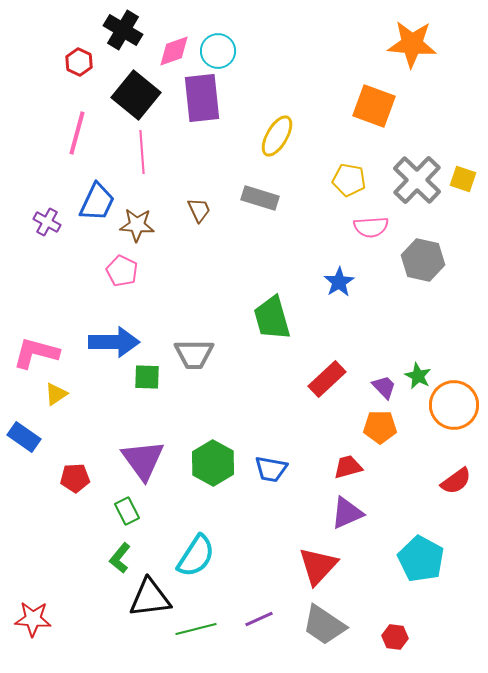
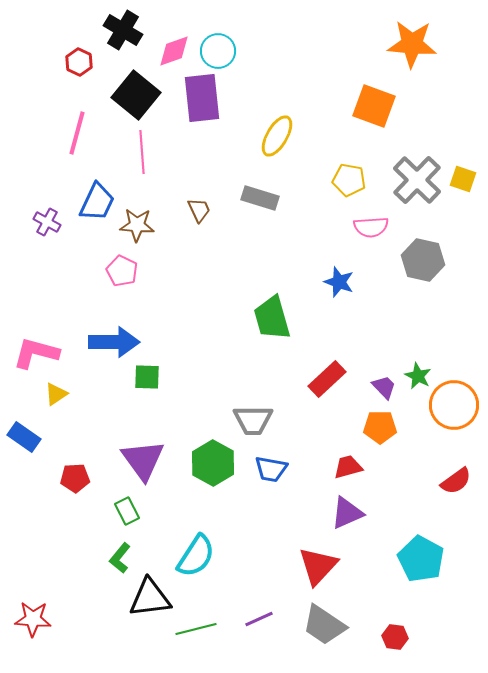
blue star at (339, 282): rotated 20 degrees counterclockwise
gray trapezoid at (194, 354): moved 59 px right, 66 px down
